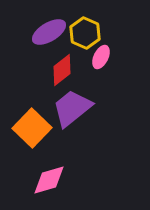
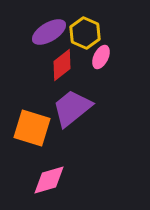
red diamond: moved 5 px up
orange square: rotated 27 degrees counterclockwise
